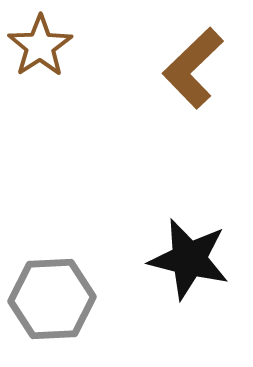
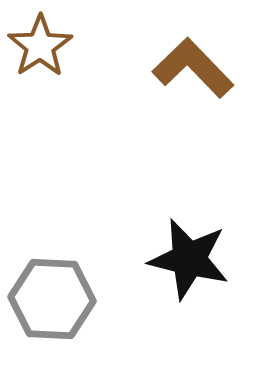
brown L-shape: rotated 90 degrees clockwise
gray hexagon: rotated 6 degrees clockwise
